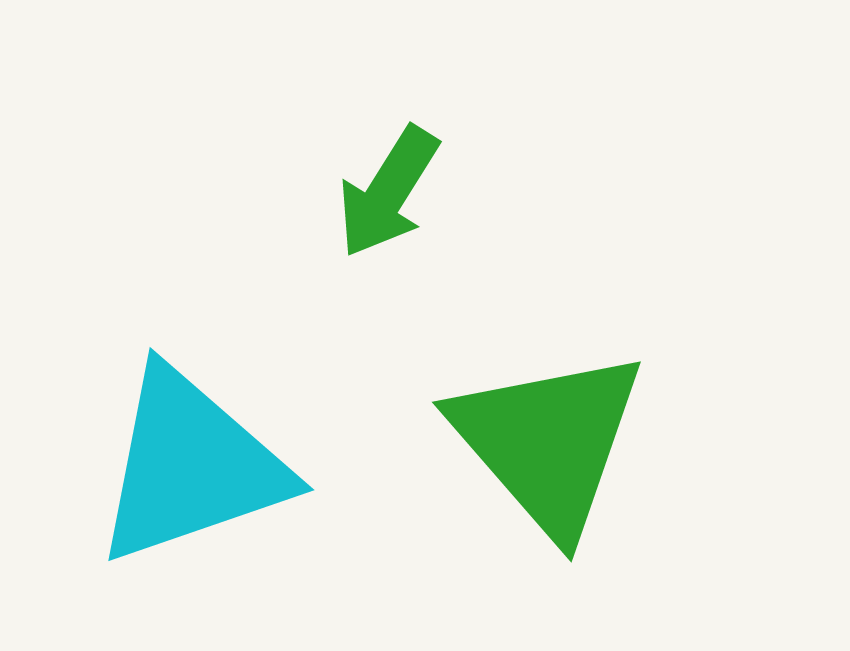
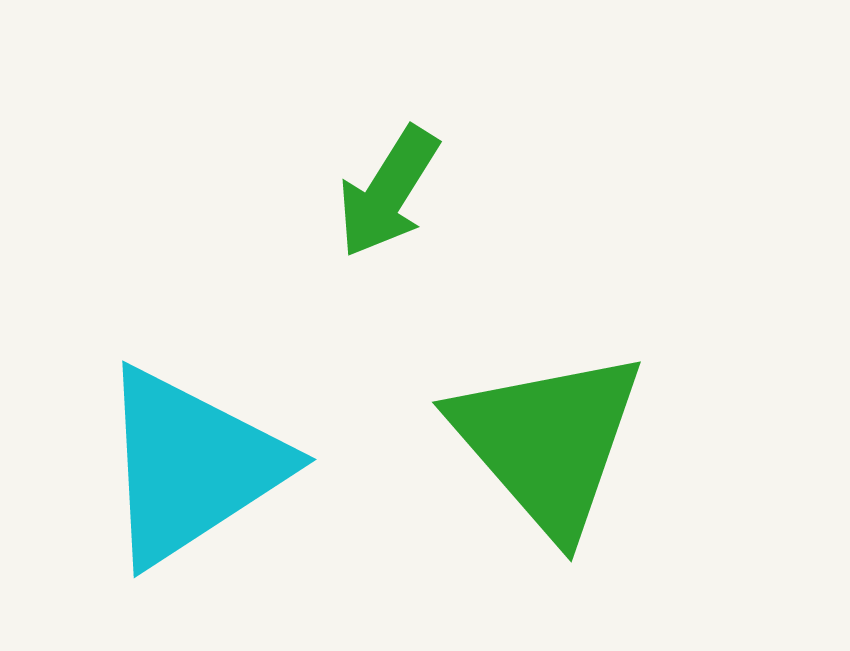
cyan triangle: rotated 14 degrees counterclockwise
